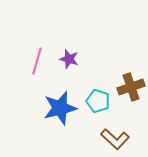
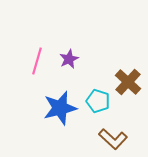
purple star: rotated 30 degrees clockwise
brown cross: moved 3 px left, 5 px up; rotated 28 degrees counterclockwise
brown L-shape: moved 2 px left
